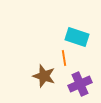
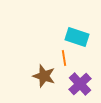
purple cross: rotated 20 degrees counterclockwise
